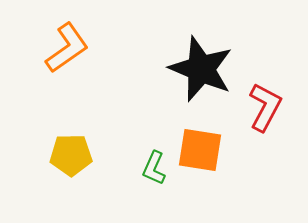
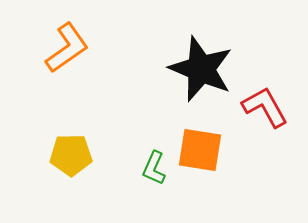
red L-shape: rotated 57 degrees counterclockwise
